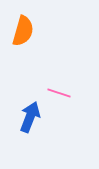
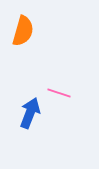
blue arrow: moved 4 px up
